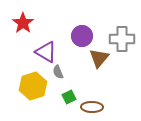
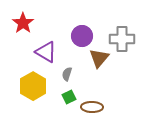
gray semicircle: moved 9 px right, 2 px down; rotated 40 degrees clockwise
yellow hexagon: rotated 12 degrees counterclockwise
